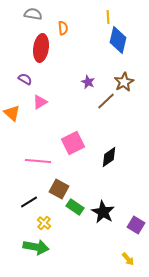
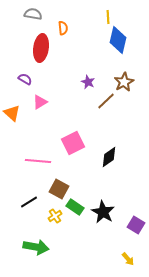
yellow cross: moved 11 px right, 7 px up; rotated 16 degrees clockwise
